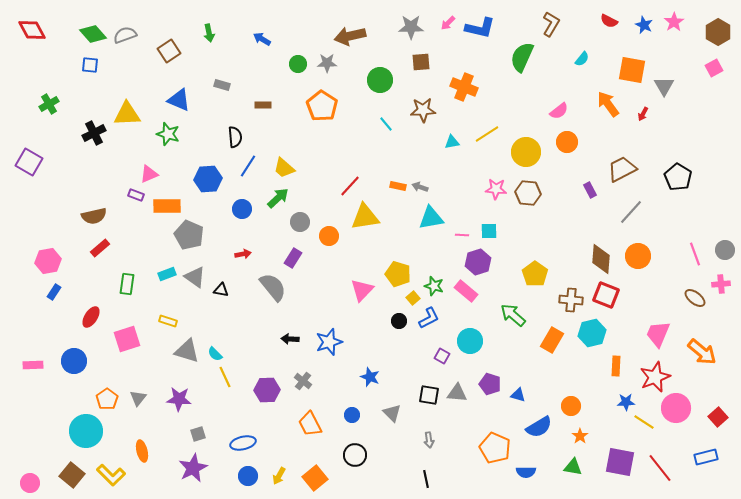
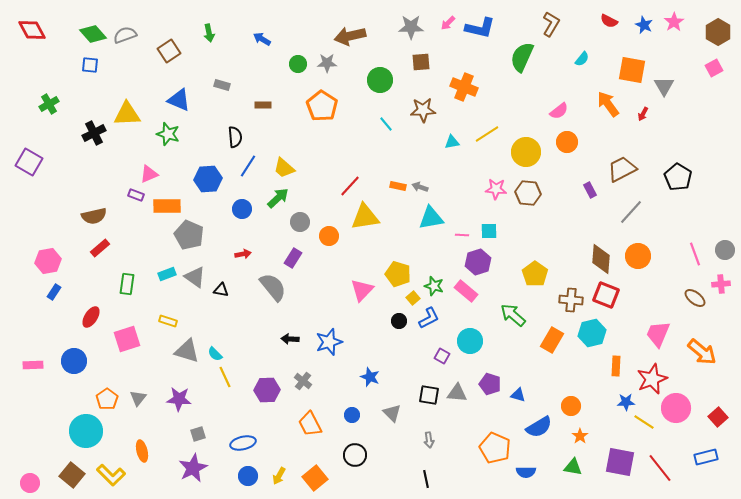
red star at (655, 377): moved 3 px left, 2 px down
